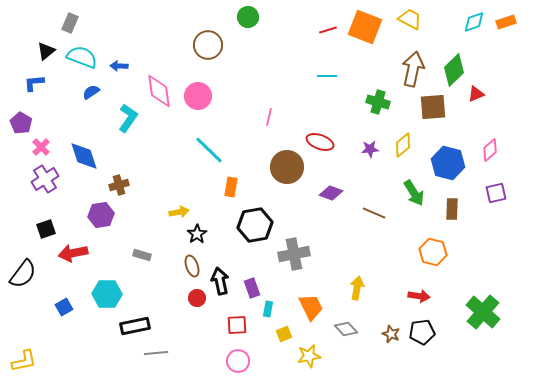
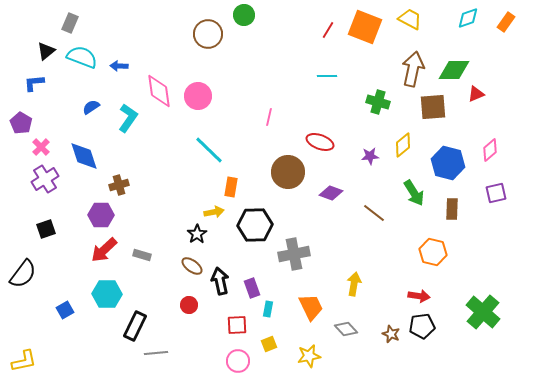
green circle at (248, 17): moved 4 px left, 2 px up
cyan diamond at (474, 22): moved 6 px left, 4 px up
orange rectangle at (506, 22): rotated 36 degrees counterclockwise
red line at (328, 30): rotated 42 degrees counterclockwise
brown circle at (208, 45): moved 11 px up
green diamond at (454, 70): rotated 44 degrees clockwise
blue semicircle at (91, 92): moved 15 px down
purple star at (370, 149): moved 7 px down
brown circle at (287, 167): moved 1 px right, 5 px down
yellow arrow at (179, 212): moved 35 px right
brown line at (374, 213): rotated 15 degrees clockwise
purple hexagon at (101, 215): rotated 10 degrees clockwise
black hexagon at (255, 225): rotated 8 degrees clockwise
red arrow at (73, 253): moved 31 px right, 3 px up; rotated 32 degrees counterclockwise
brown ellipse at (192, 266): rotated 35 degrees counterclockwise
yellow arrow at (357, 288): moved 3 px left, 4 px up
red circle at (197, 298): moved 8 px left, 7 px down
blue square at (64, 307): moved 1 px right, 3 px down
black rectangle at (135, 326): rotated 52 degrees counterclockwise
black pentagon at (422, 332): moved 6 px up
yellow square at (284, 334): moved 15 px left, 10 px down
